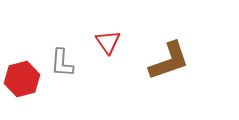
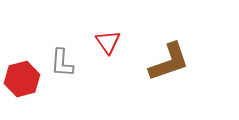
brown L-shape: moved 1 px down
